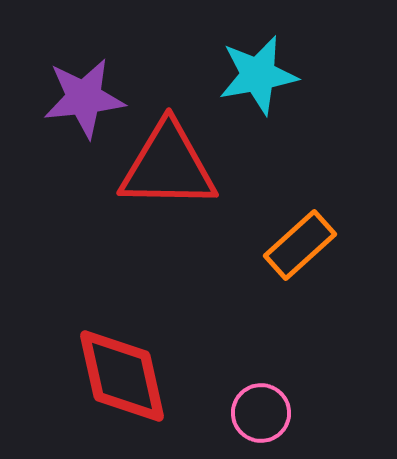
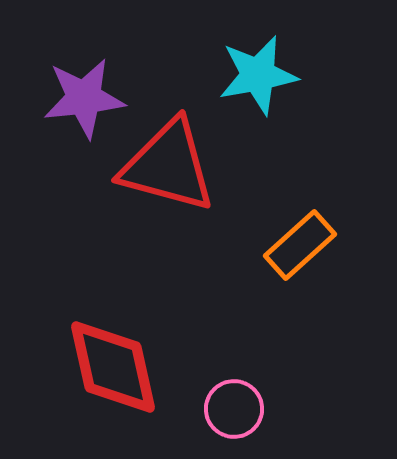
red triangle: rotated 14 degrees clockwise
red diamond: moved 9 px left, 9 px up
pink circle: moved 27 px left, 4 px up
